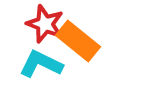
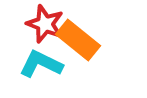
orange rectangle: moved 1 px up
